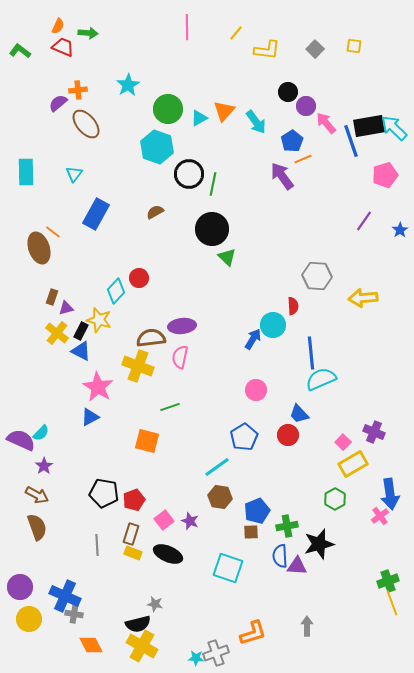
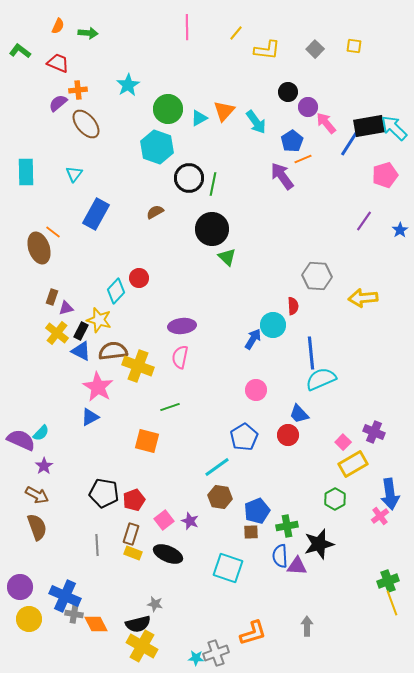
red trapezoid at (63, 47): moved 5 px left, 16 px down
purple circle at (306, 106): moved 2 px right, 1 px down
blue line at (351, 141): rotated 52 degrees clockwise
black circle at (189, 174): moved 4 px down
brown semicircle at (151, 338): moved 38 px left, 13 px down
orange diamond at (91, 645): moved 5 px right, 21 px up
